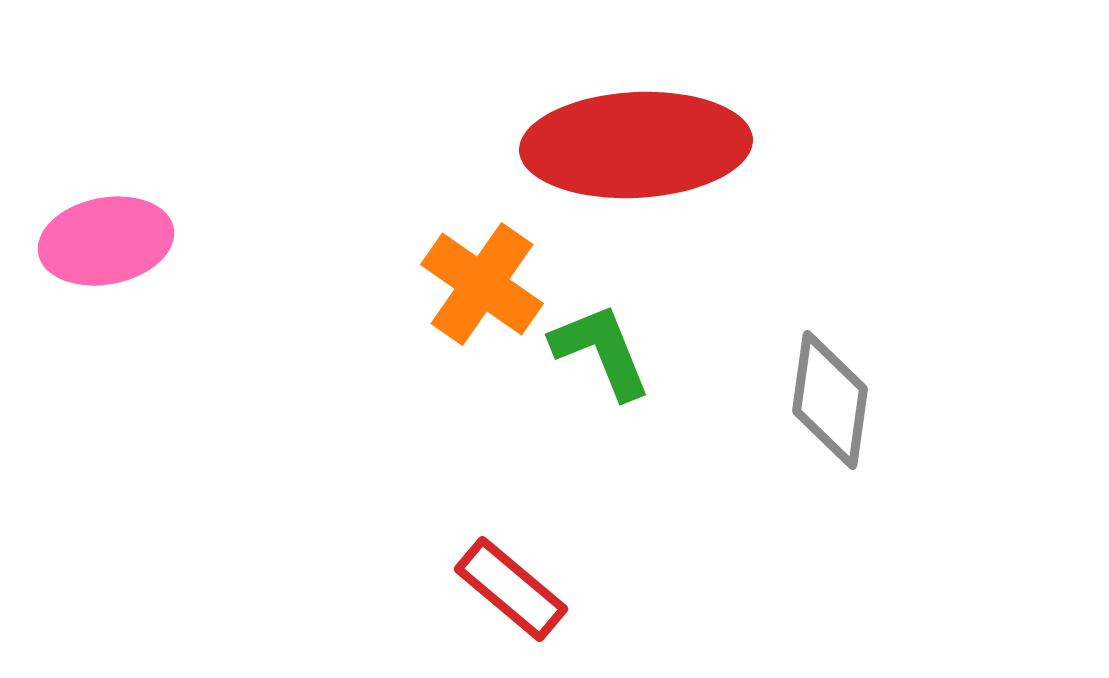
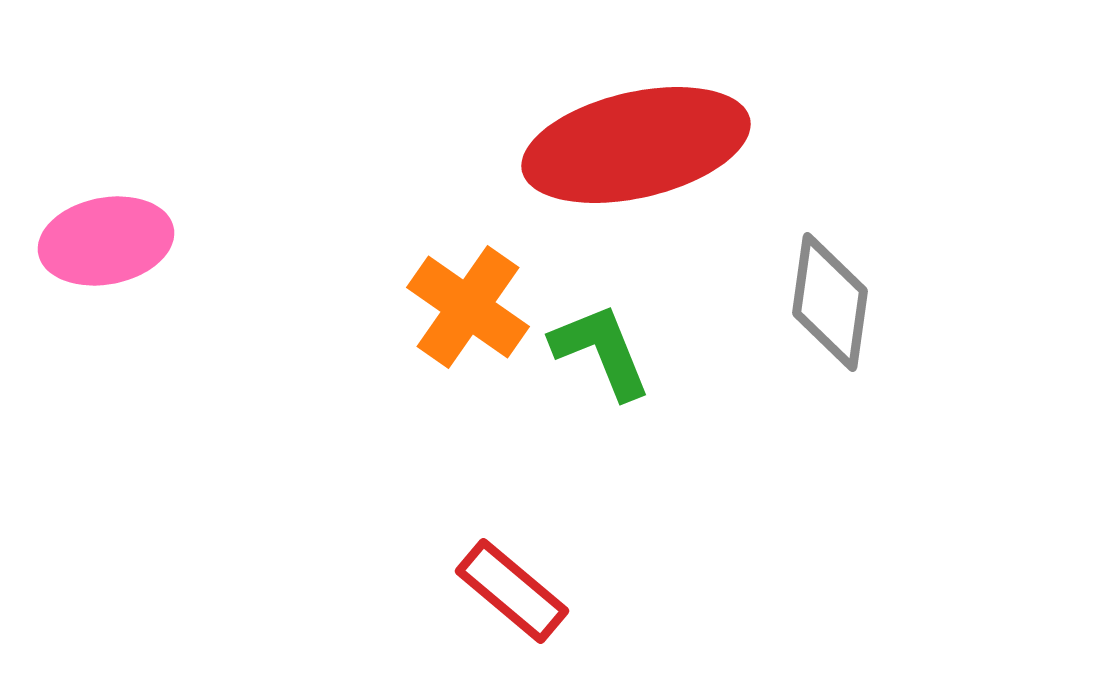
red ellipse: rotated 10 degrees counterclockwise
orange cross: moved 14 px left, 23 px down
gray diamond: moved 98 px up
red rectangle: moved 1 px right, 2 px down
